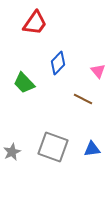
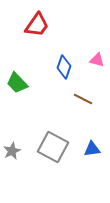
red trapezoid: moved 2 px right, 2 px down
blue diamond: moved 6 px right, 4 px down; rotated 25 degrees counterclockwise
pink triangle: moved 1 px left, 11 px up; rotated 35 degrees counterclockwise
green trapezoid: moved 7 px left
gray square: rotated 8 degrees clockwise
gray star: moved 1 px up
